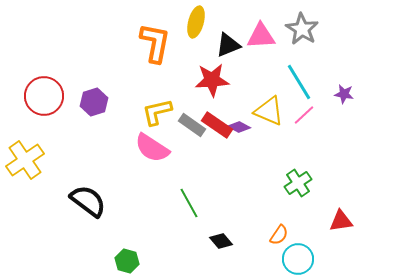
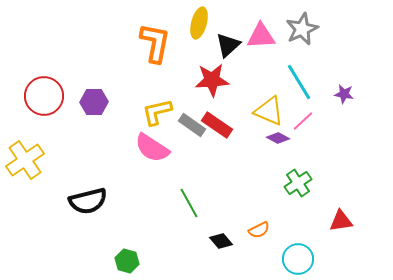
yellow ellipse: moved 3 px right, 1 px down
gray star: rotated 16 degrees clockwise
black triangle: rotated 20 degrees counterclockwise
purple hexagon: rotated 16 degrees clockwise
pink line: moved 1 px left, 6 px down
purple diamond: moved 39 px right, 11 px down
black semicircle: rotated 129 degrees clockwise
orange semicircle: moved 20 px left, 5 px up; rotated 30 degrees clockwise
